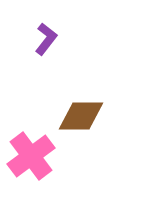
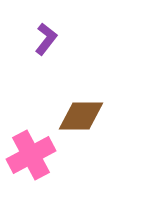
pink cross: moved 1 px up; rotated 9 degrees clockwise
